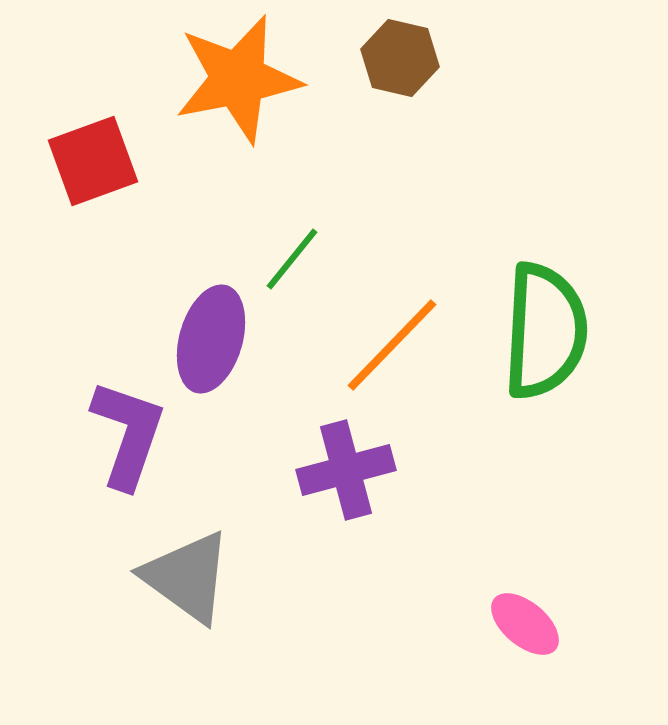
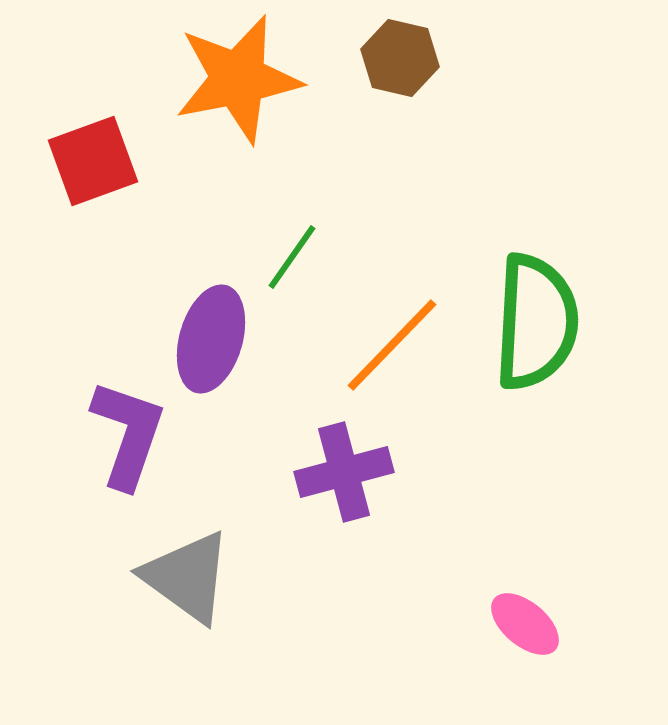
green line: moved 2 px up; rotated 4 degrees counterclockwise
green semicircle: moved 9 px left, 9 px up
purple cross: moved 2 px left, 2 px down
